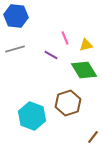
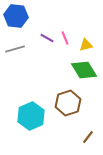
purple line: moved 4 px left, 17 px up
cyan hexagon: moved 1 px left; rotated 16 degrees clockwise
brown line: moved 5 px left
